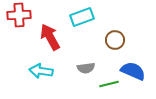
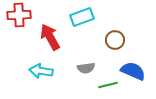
green line: moved 1 px left, 1 px down
